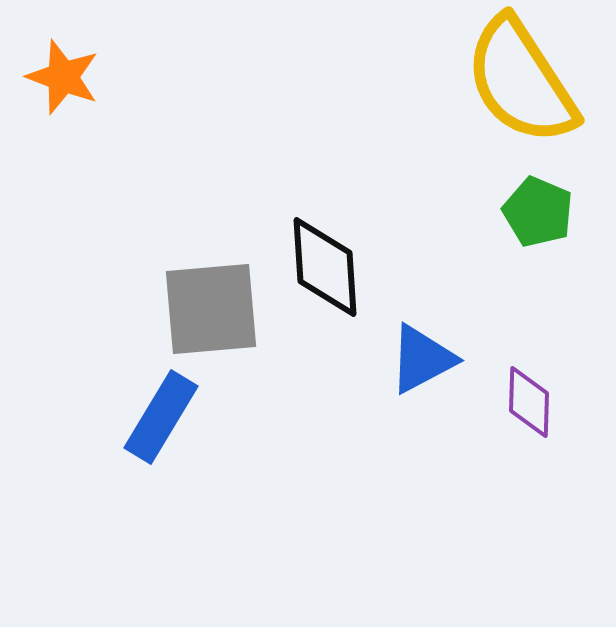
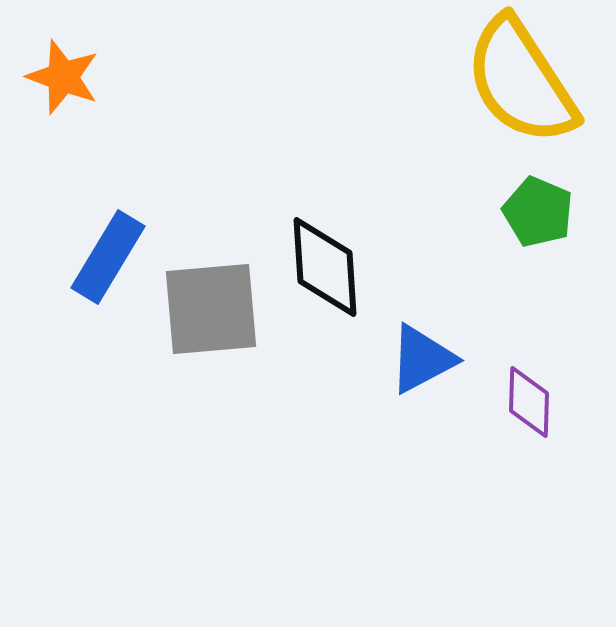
blue rectangle: moved 53 px left, 160 px up
